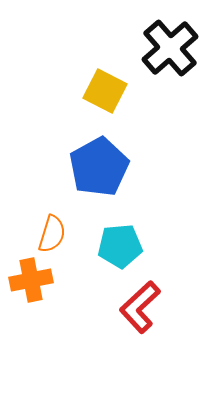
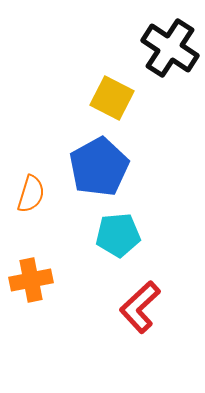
black cross: rotated 16 degrees counterclockwise
yellow square: moved 7 px right, 7 px down
orange semicircle: moved 21 px left, 40 px up
cyan pentagon: moved 2 px left, 11 px up
